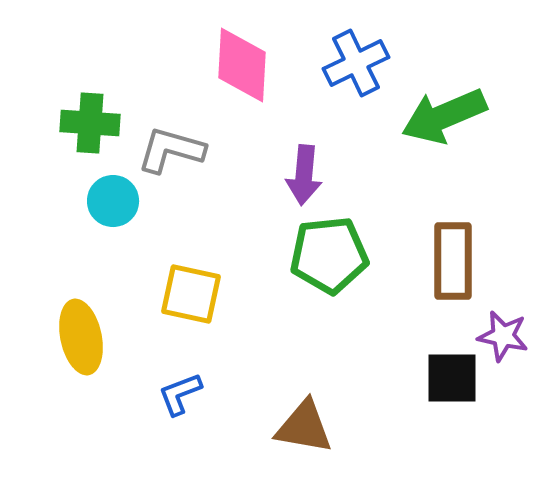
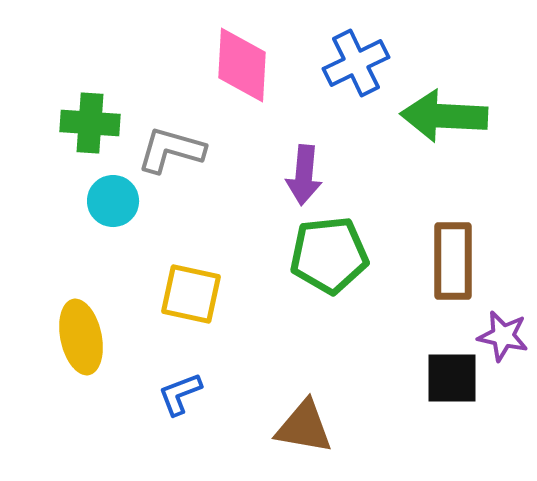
green arrow: rotated 26 degrees clockwise
